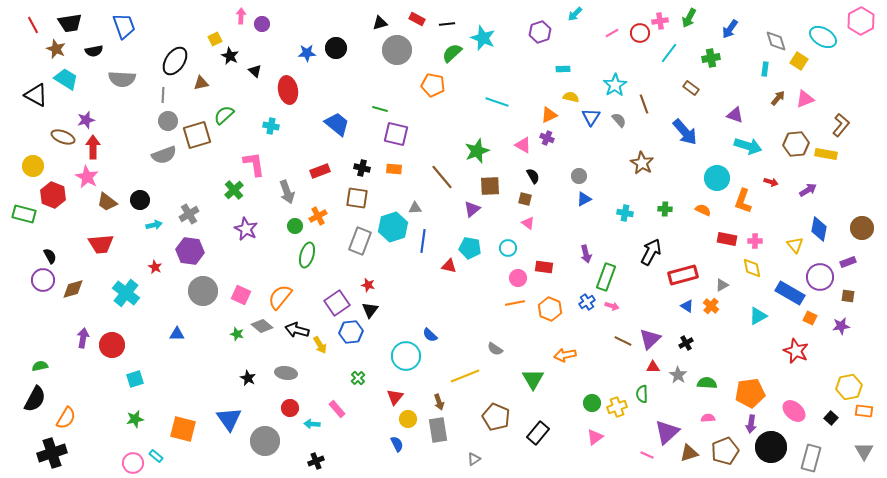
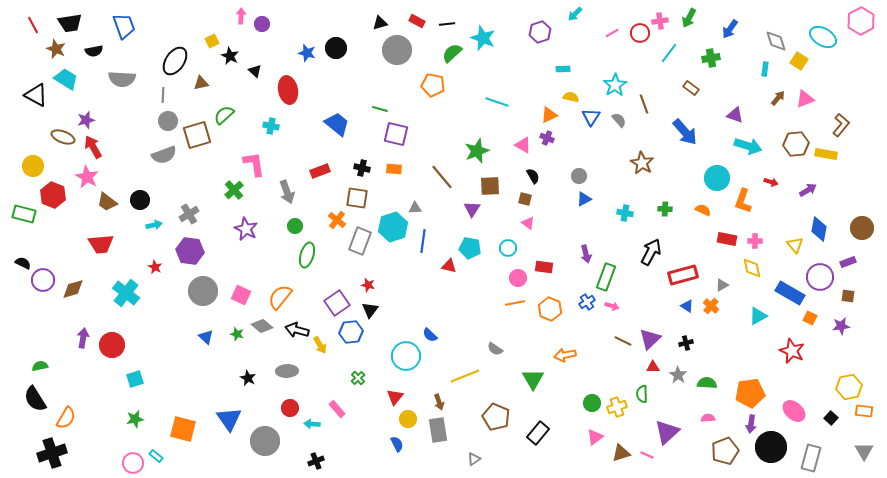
red rectangle at (417, 19): moved 2 px down
yellow square at (215, 39): moved 3 px left, 2 px down
blue star at (307, 53): rotated 18 degrees clockwise
red arrow at (93, 147): rotated 30 degrees counterclockwise
purple triangle at (472, 209): rotated 18 degrees counterclockwise
orange cross at (318, 216): moved 19 px right, 4 px down; rotated 24 degrees counterclockwise
black semicircle at (50, 256): moved 27 px left, 7 px down; rotated 35 degrees counterclockwise
blue triangle at (177, 334): moved 29 px right, 3 px down; rotated 42 degrees clockwise
black cross at (686, 343): rotated 16 degrees clockwise
red star at (796, 351): moved 4 px left
gray ellipse at (286, 373): moved 1 px right, 2 px up; rotated 10 degrees counterclockwise
black semicircle at (35, 399): rotated 120 degrees clockwise
brown triangle at (689, 453): moved 68 px left
